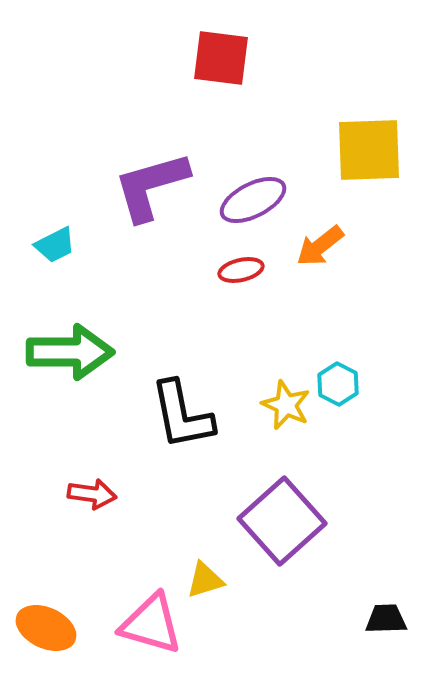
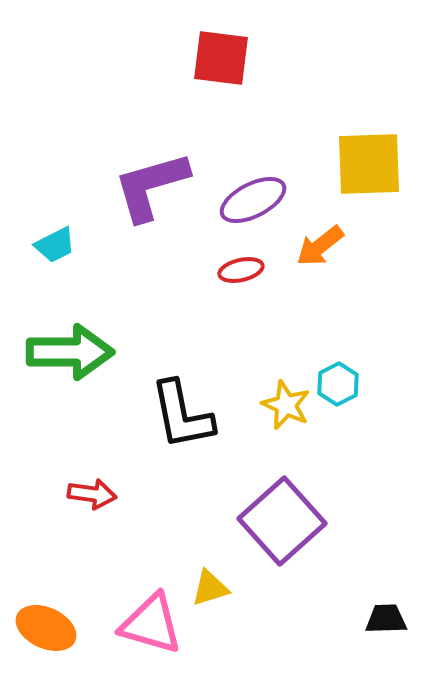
yellow square: moved 14 px down
cyan hexagon: rotated 6 degrees clockwise
yellow triangle: moved 5 px right, 8 px down
